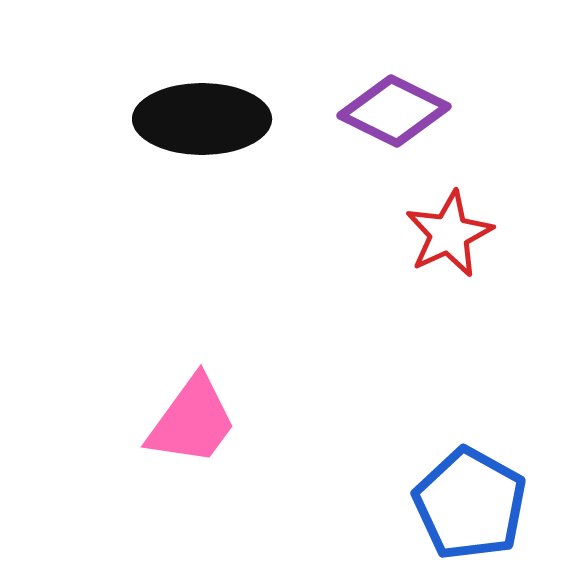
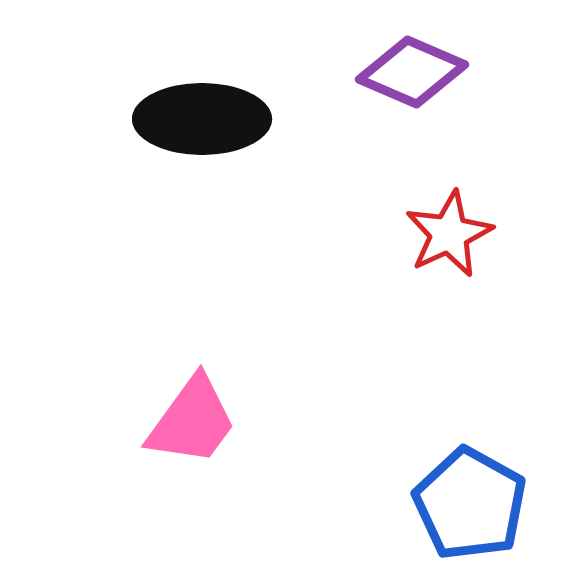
purple diamond: moved 18 px right, 39 px up; rotated 3 degrees counterclockwise
